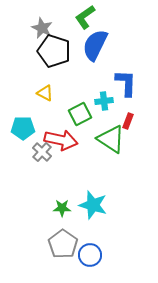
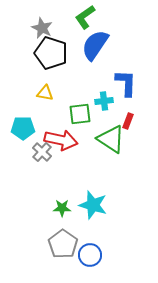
blue semicircle: rotated 8 degrees clockwise
black pentagon: moved 3 px left, 2 px down
yellow triangle: rotated 18 degrees counterclockwise
green square: rotated 20 degrees clockwise
